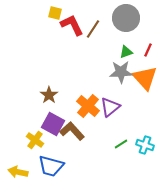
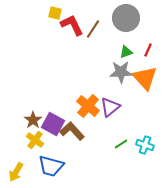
brown star: moved 16 px left, 25 px down
yellow arrow: moved 2 px left; rotated 72 degrees counterclockwise
